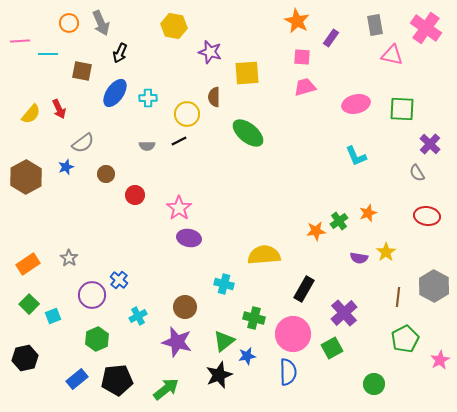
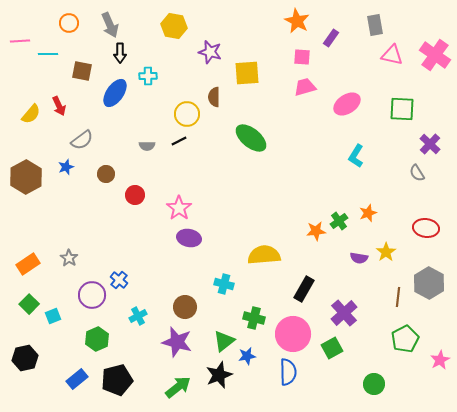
gray arrow at (101, 23): moved 9 px right, 2 px down
pink cross at (426, 28): moved 9 px right, 27 px down
black arrow at (120, 53): rotated 24 degrees counterclockwise
cyan cross at (148, 98): moved 22 px up
pink ellipse at (356, 104): moved 9 px left; rotated 20 degrees counterclockwise
red arrow at (59, 109): moved 3 px up
green ellipse at (248, 133): moved 3 px right, 5 px down
gray semicircle at (83, 143): moved 1 px left, 3 px up
cyan L-shape at (356, 156): rotated 55 degrees clockwise
red ellipse at (427, 216): moved 1 px left, 12 px down
gray hexagon at (434, 286): moved 5 px left, 3 px up
black pentagon at (117, 380): rotated 8 degrees counterclockwise
green arrow at (166, 389): moved 12 px right, 2 px up
